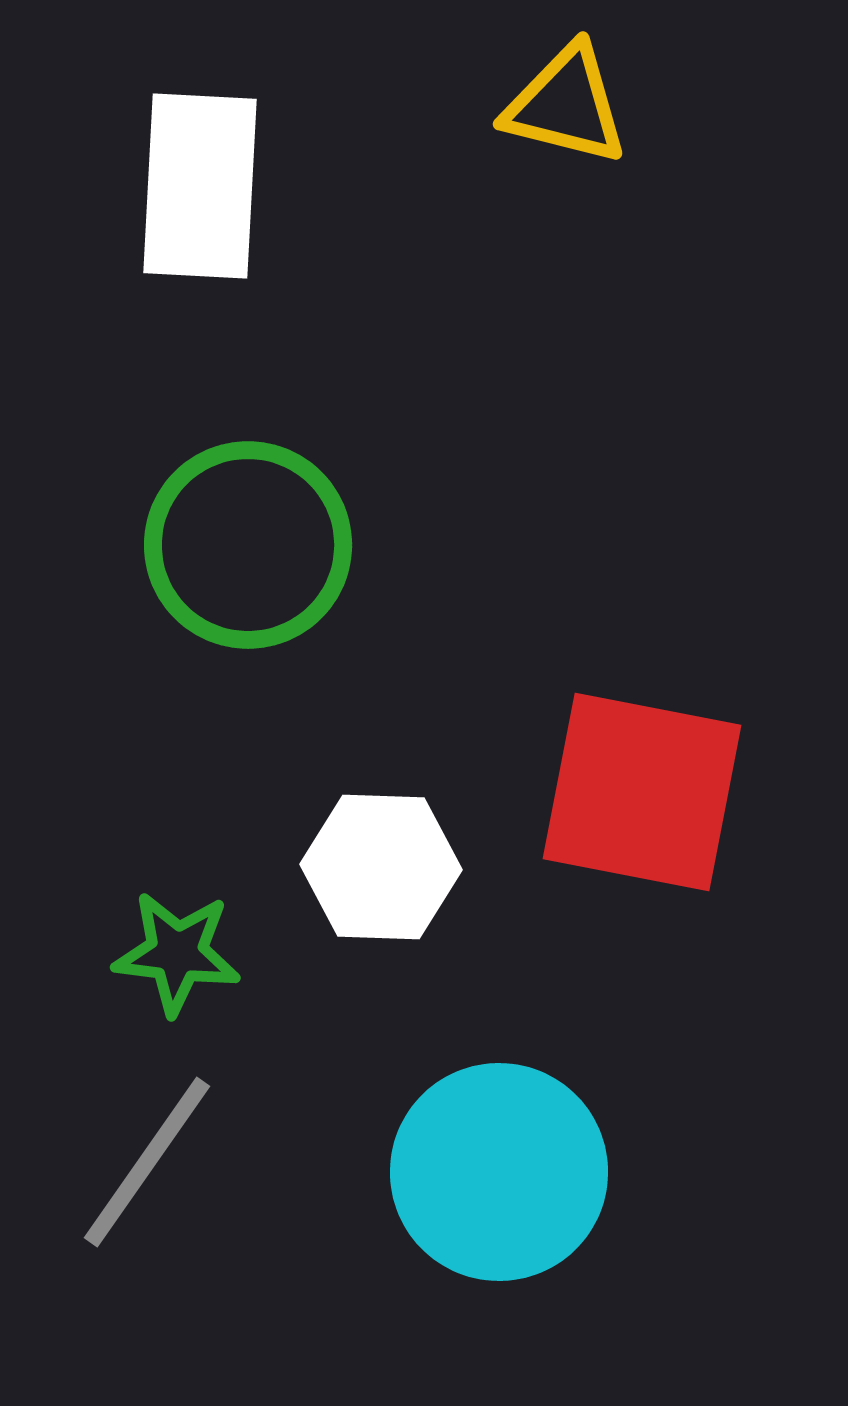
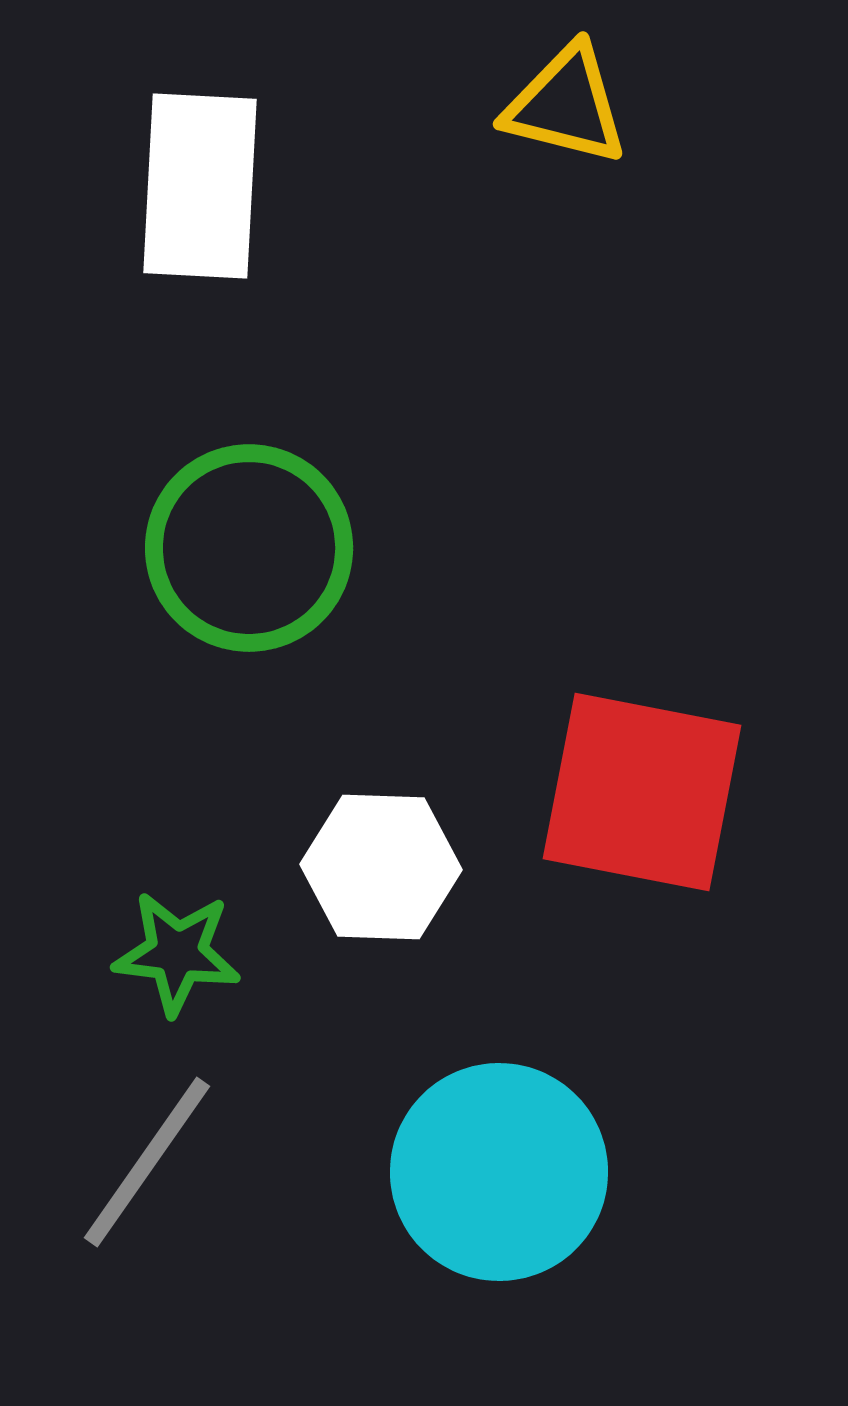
green circle: moved 1 px right, 3 px down
